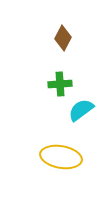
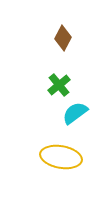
green cross: moved 1 px left, 1 px down; rotated 35 degrees counterclockwise
cyan semicircle: moved 6 px left, 3 px down
